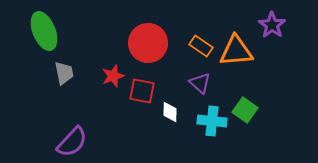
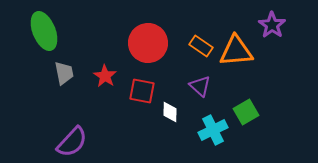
red star: moved 8 px left; rotated 20 degrees counterclockwise
purple triangle: moved 3 px down
green square: moved 1 px right, 2 px down; rotated 25 degrees clockwise
cyan cross: moved 1 px right, 9 px down; rotated 32 degrees counterclockwise
